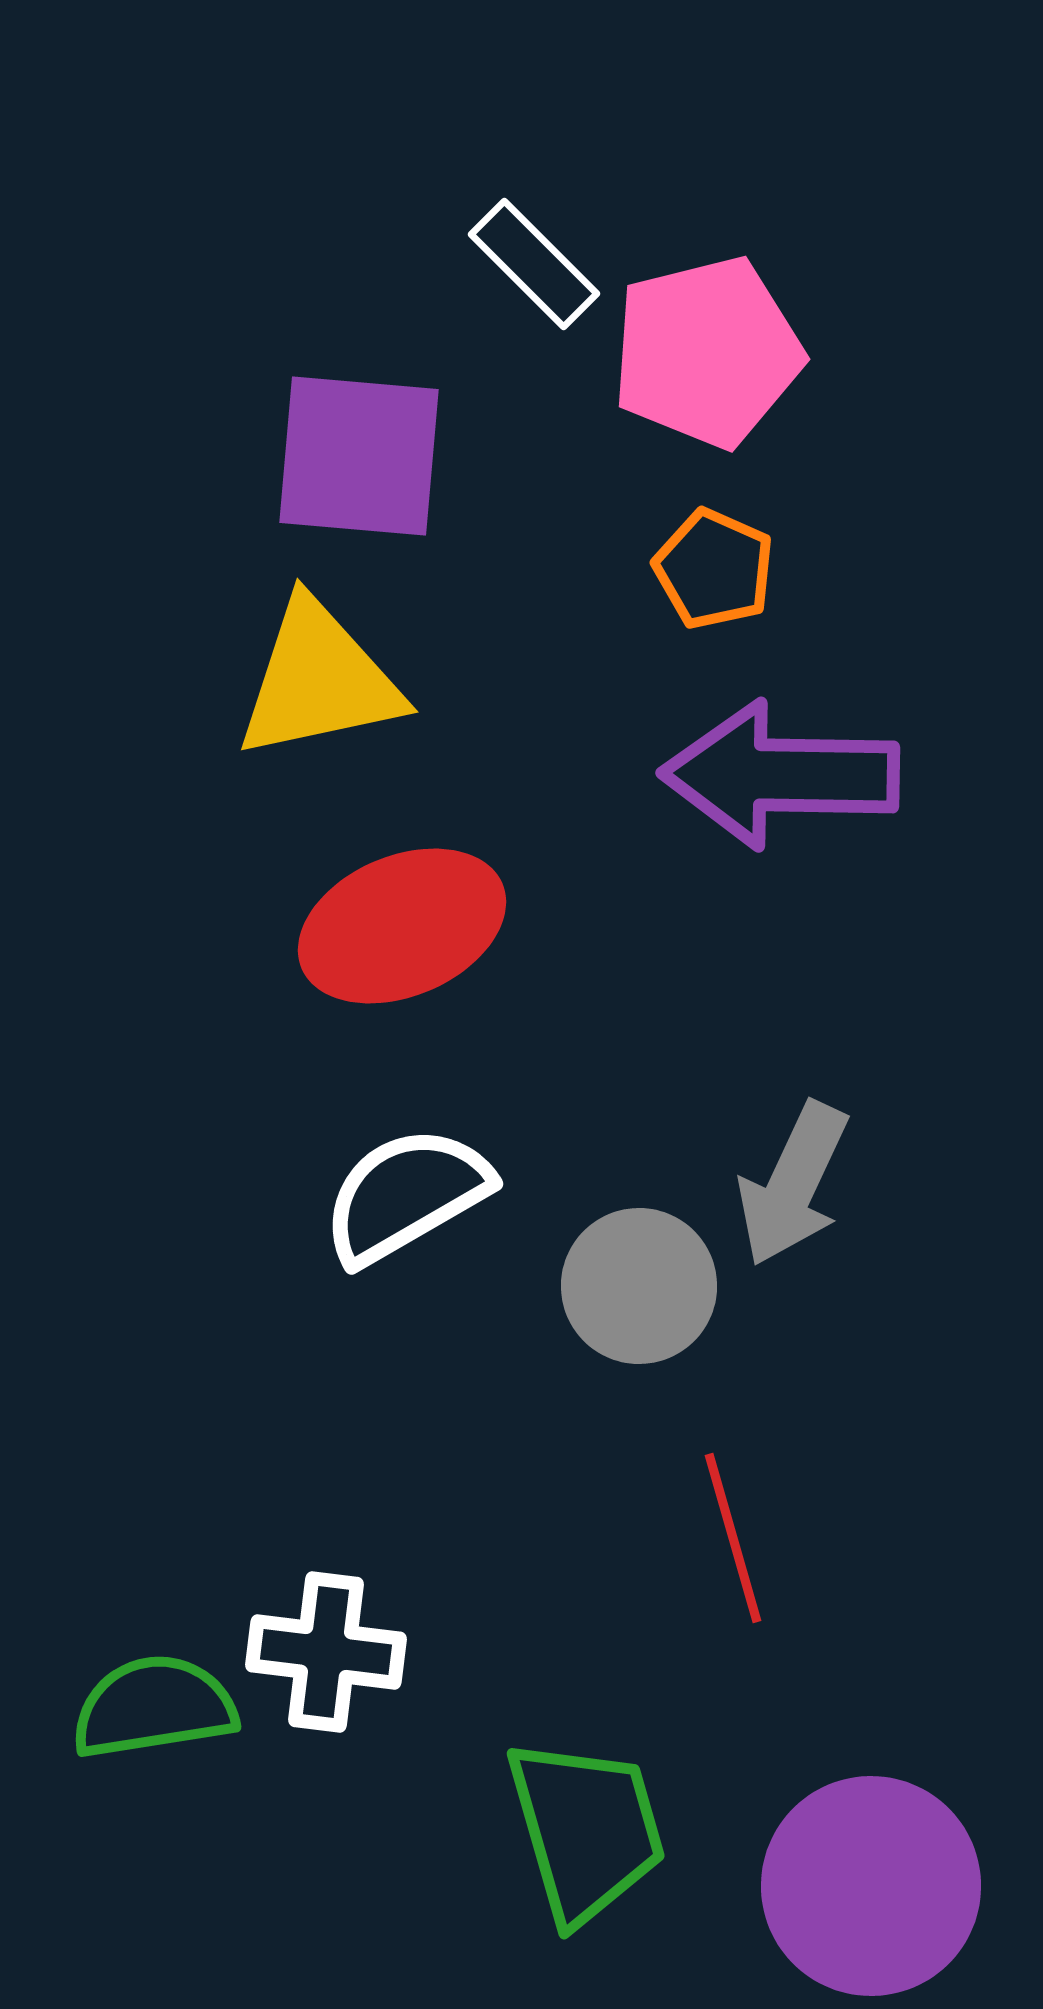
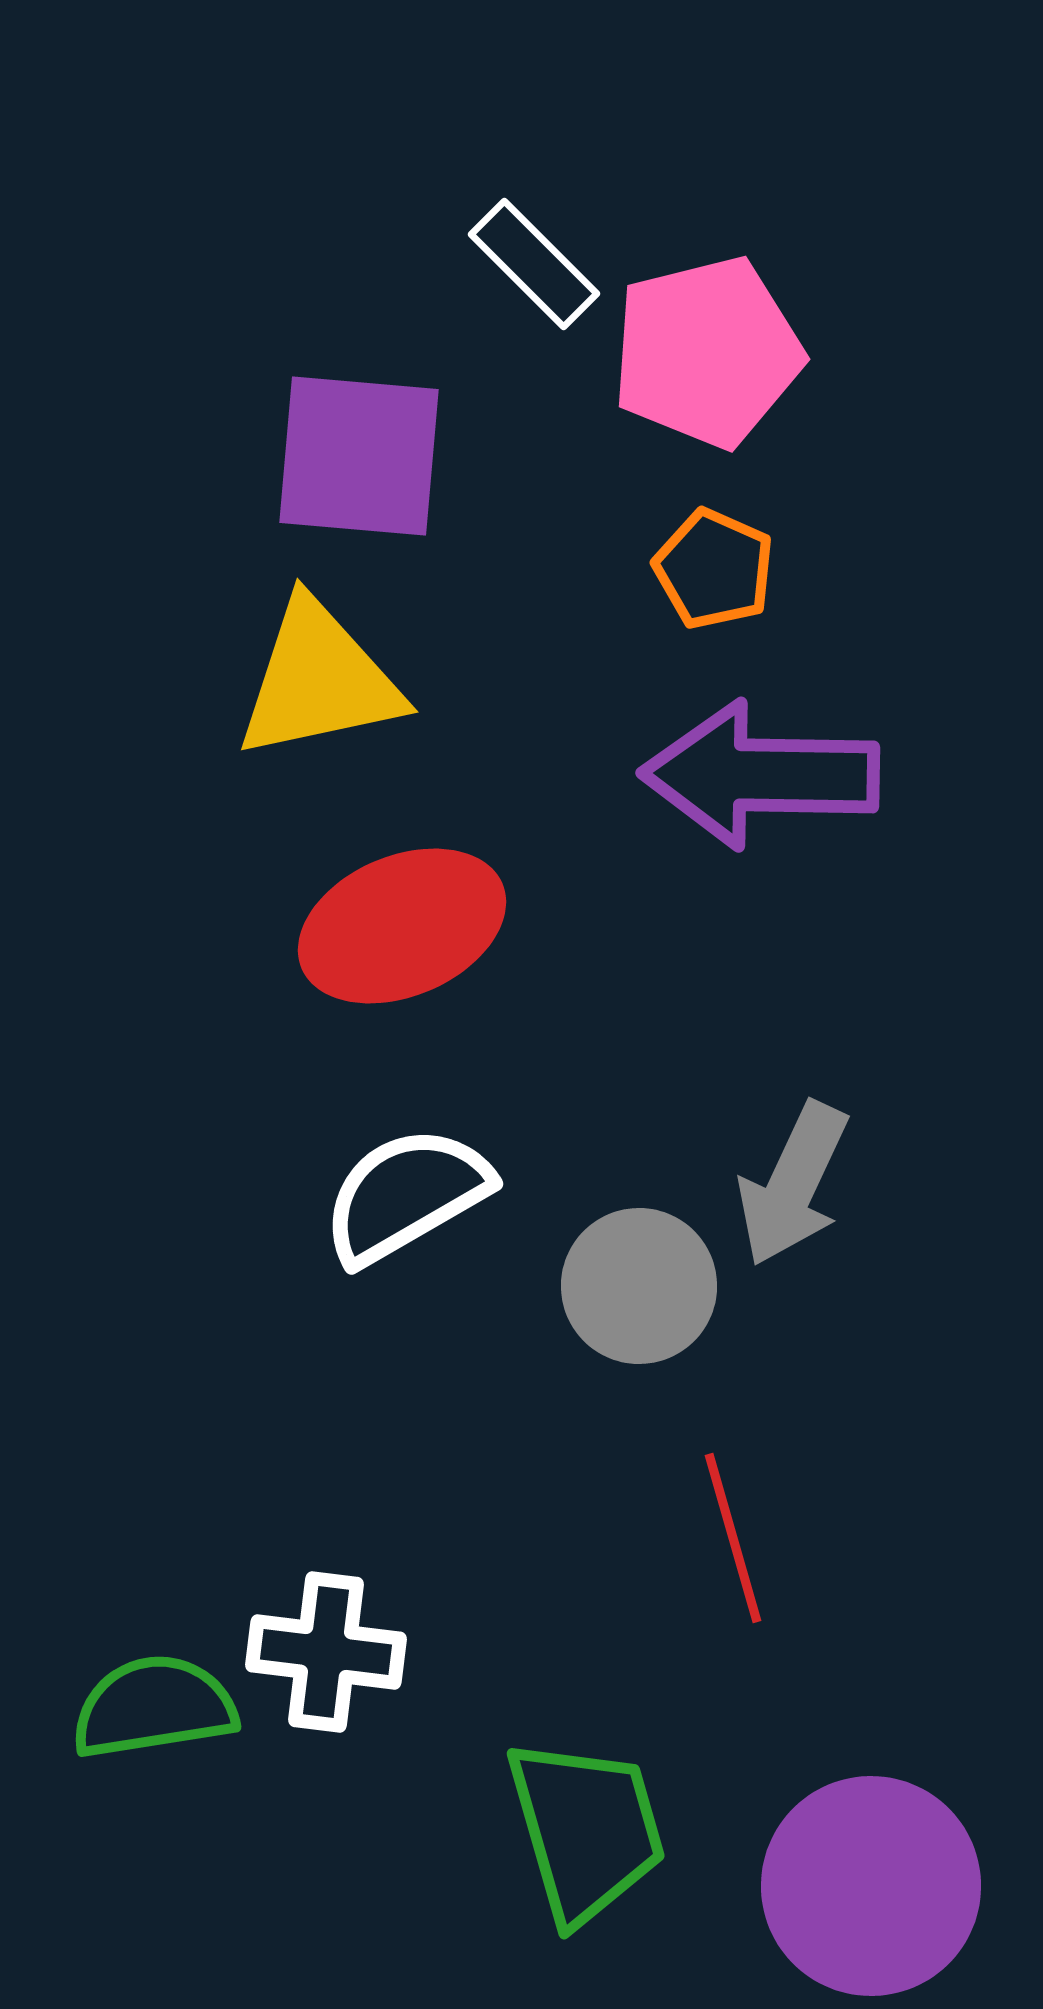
purple arrow: moved 20 px left
